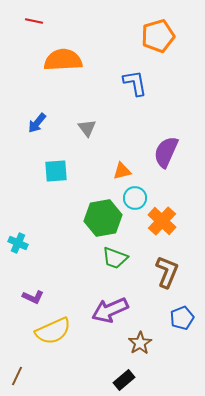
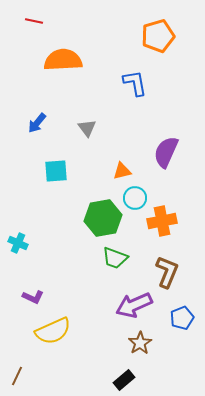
orange cross: rotated 36 degrees clockwise
purple arrow: moved 24 px right, 5 px up
